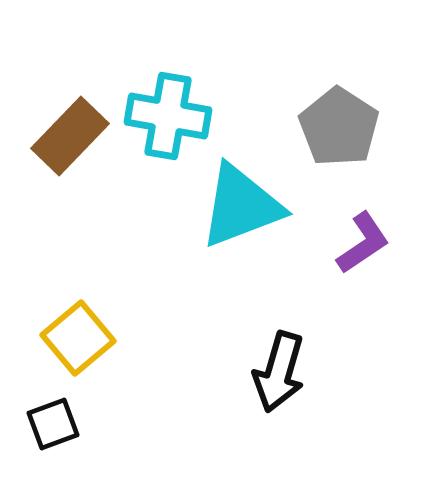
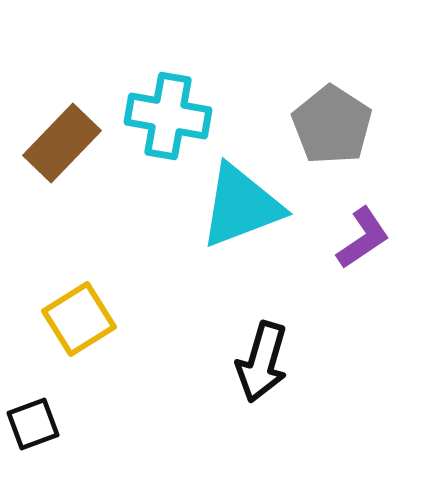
gray pentagon: moved 7 px left, 2 px up
brown rectangle: moved 8 px left, 7 px down
purple L-shape: moved 5 px up
yellow square: moved 1 px right, 19 px up; rotated 8 degrees clockwise
black arrow: moved 17 px left, 10 px up
black square: moved 20 px left
